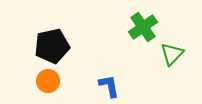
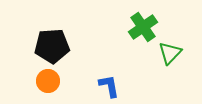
black pentagon: rotated 8 degrees clockwise
green triangle: moved 2 px left, 1 px up
